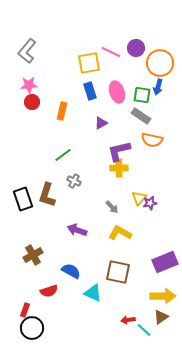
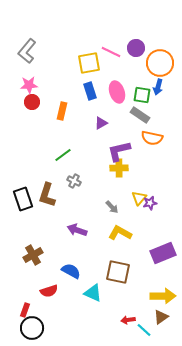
gray rectangle: moved 1 px left, 1 px up
orange semicircle: moved 2 px up
purple rectangle: moved 2 px left, 9 px up
